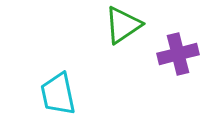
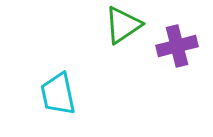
purple cross: moved 1 px left, 8 px up
